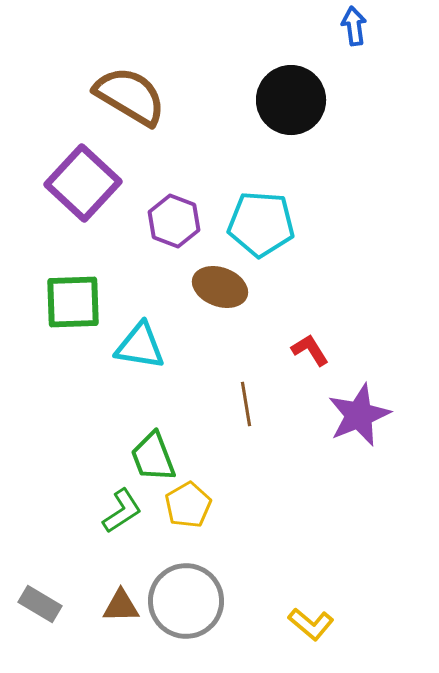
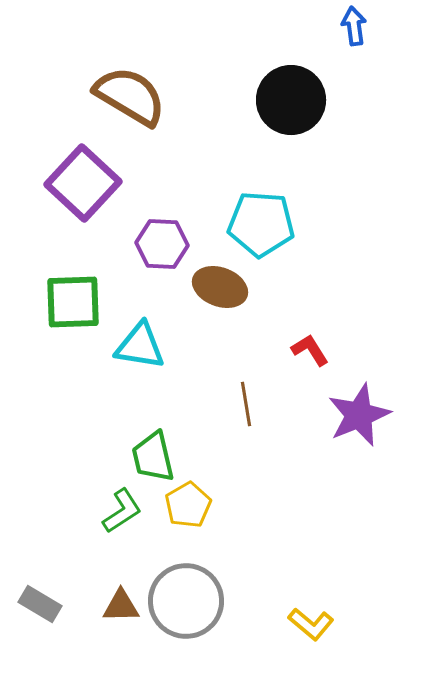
purple hexagon: moved 12 px left, 23 px down; rotated 18 degrees counterclockwise
green trapezoid: rotated 8 degrees clockwise
